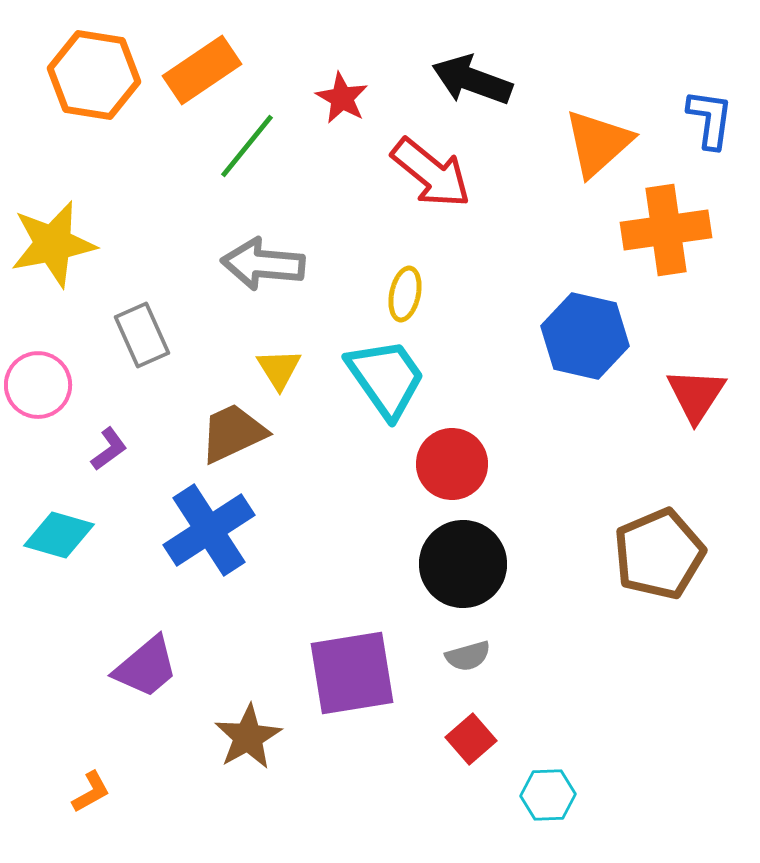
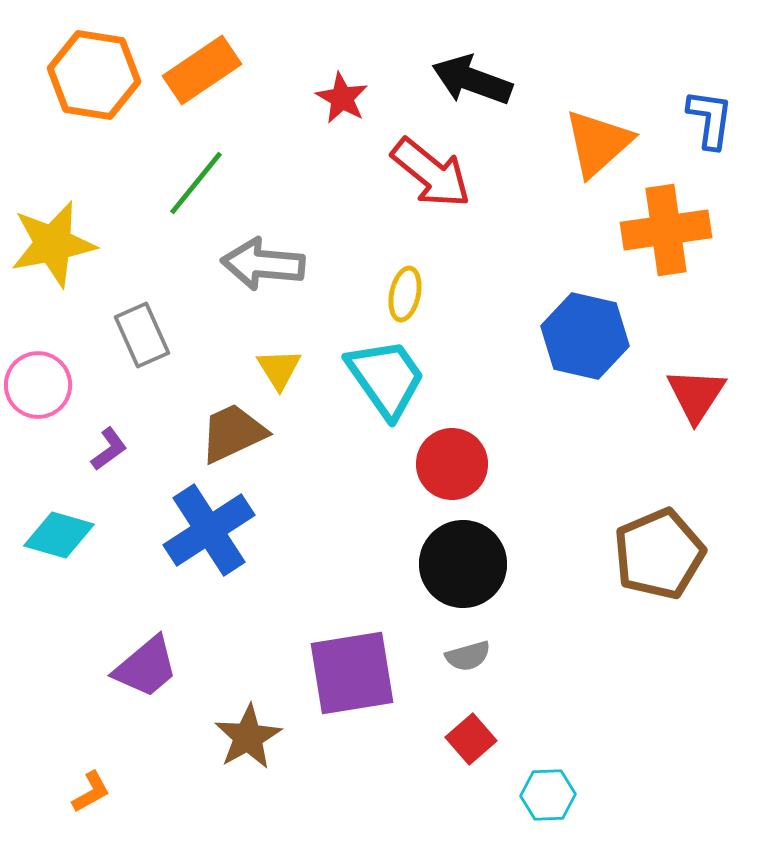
green line: moved 51 px left, 37 px down
